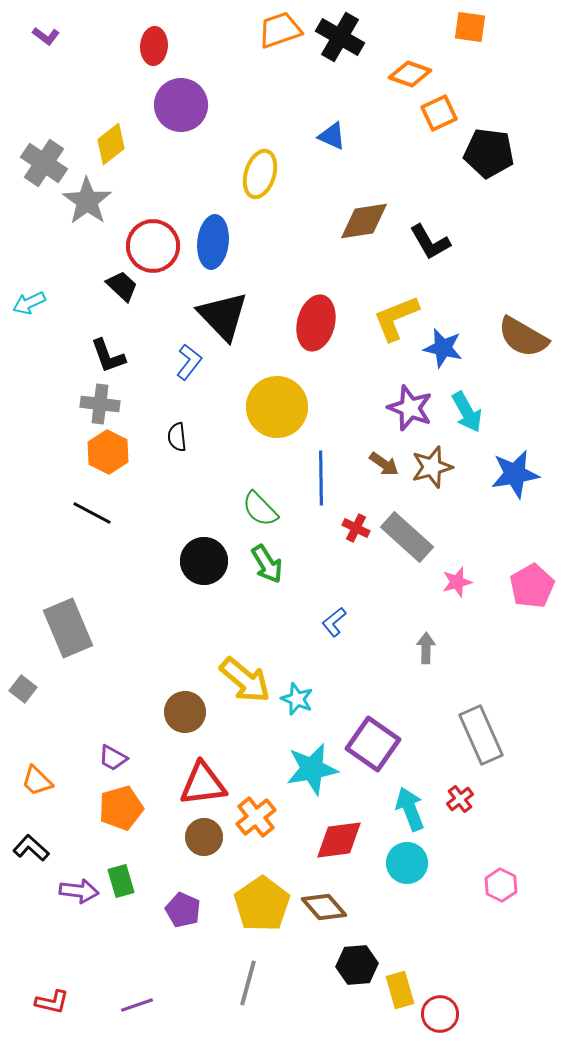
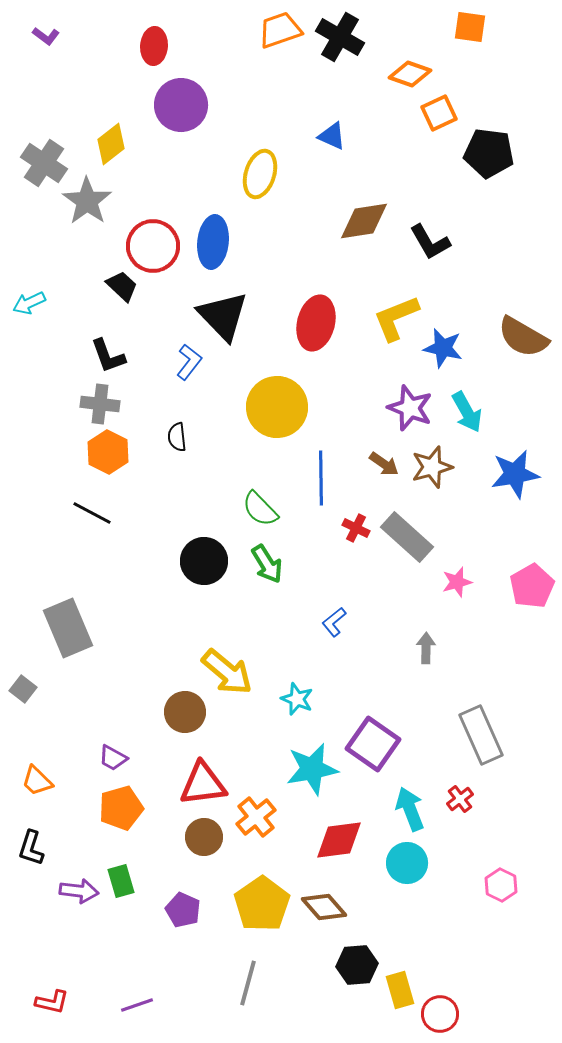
yellow arrow at (245, 680): moved 18 px left, 8 px up
black L-shape at (31, 848): rotated 114 degrees counterclockwise
